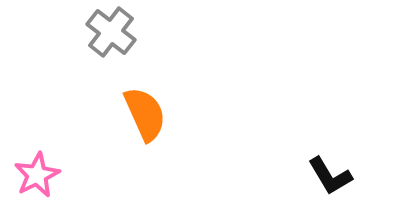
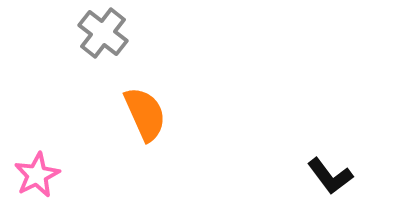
gray cross: moved 8 px left, 1 px down
black L-shape: rotated 6 degrees counterclockwise
